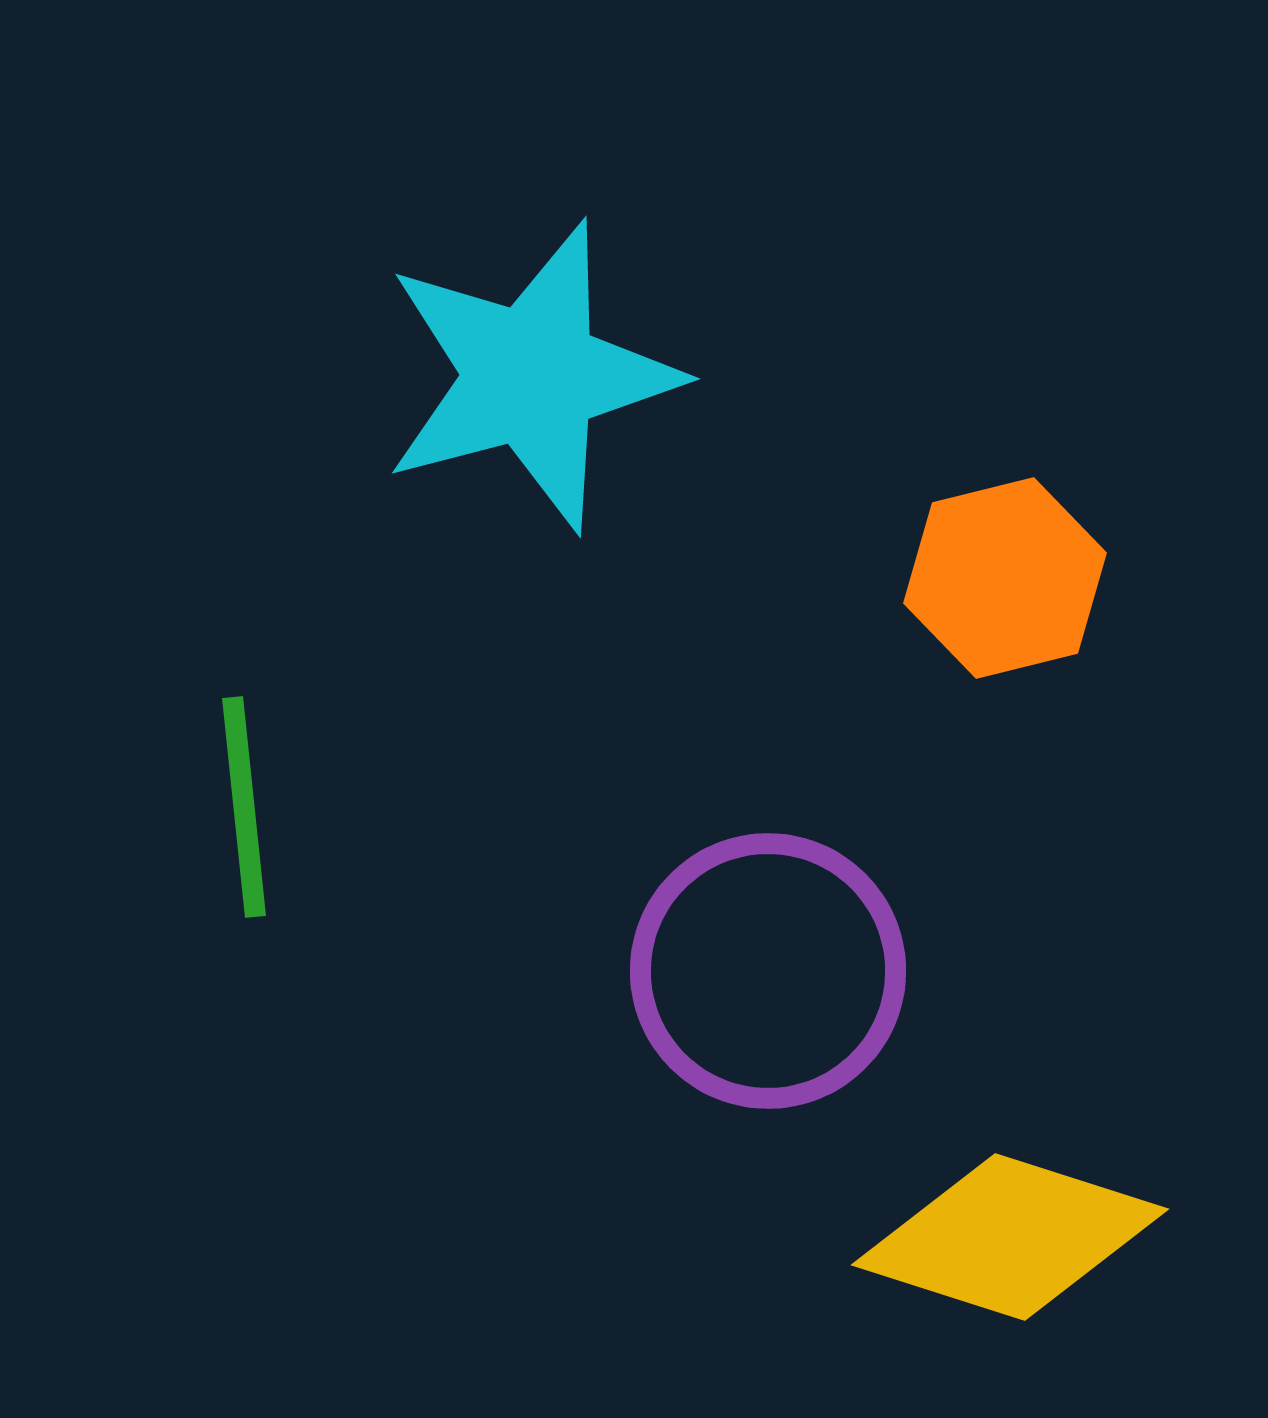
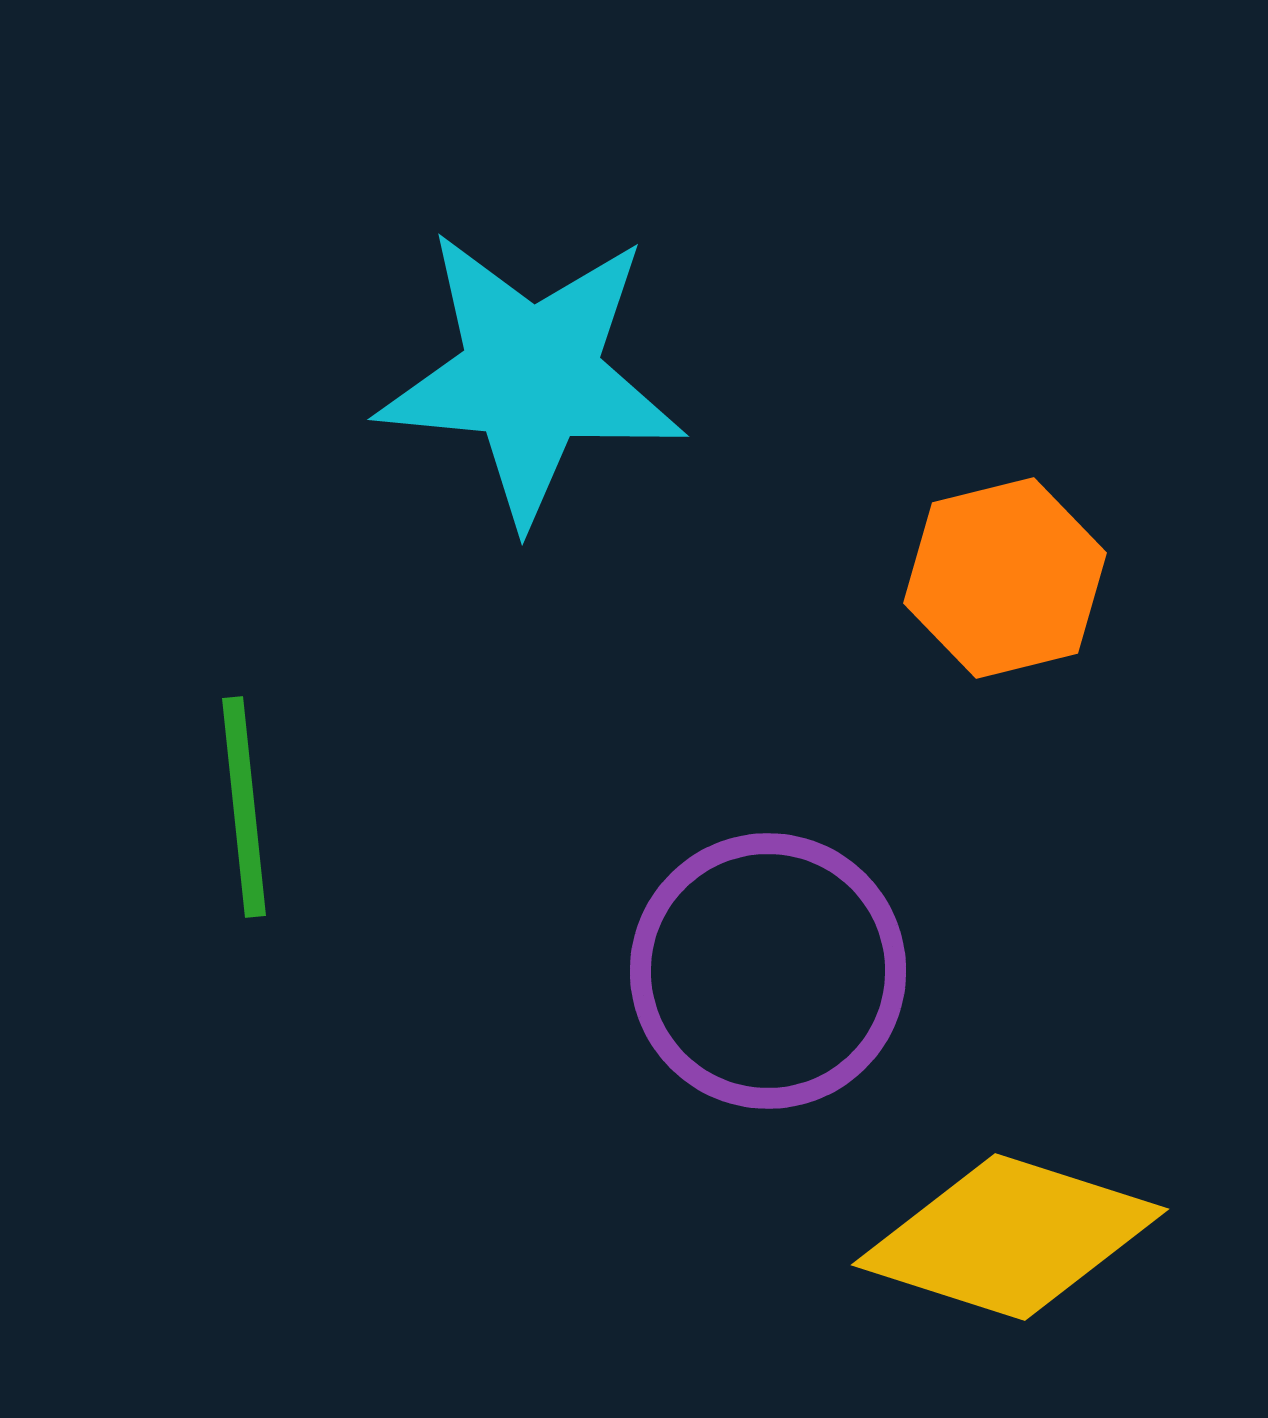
cyan star: rotated 20 degrees clockwise
